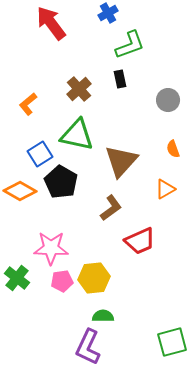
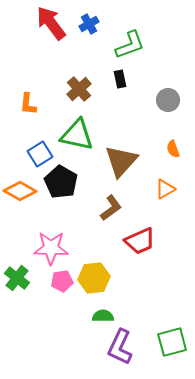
blue cross: moved 19 px left, 11 px down
orange L-shape: rotated 45 degrees counterclockwise
purple L-shape: moved 32 px right
